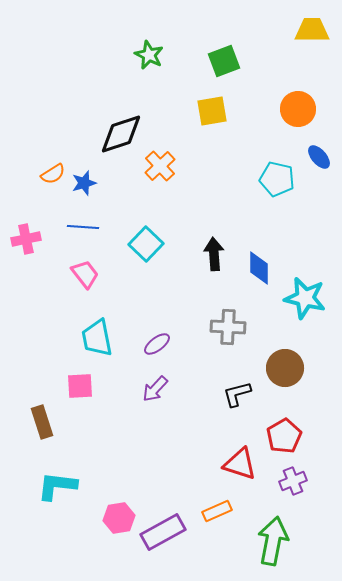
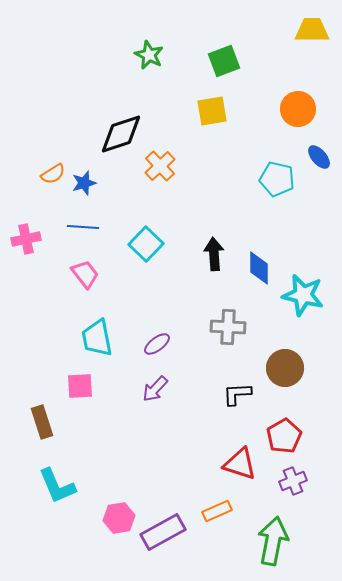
cyan star: moved 2 px left, 3 px up
black L-shape: rotated 12 degrees clockwise
cyan L-shape: rotated 120 degrees counterclockwise
